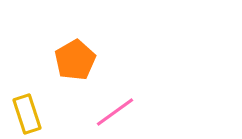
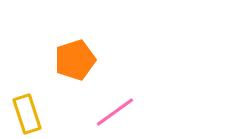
orange pentagon: rotated 12 degrees clockwise
